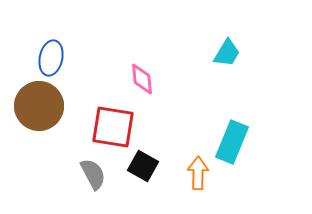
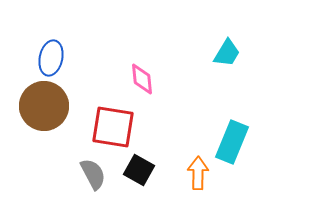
brown circle: moved 5 px right
black square: moved 4 px left, 4 px down
